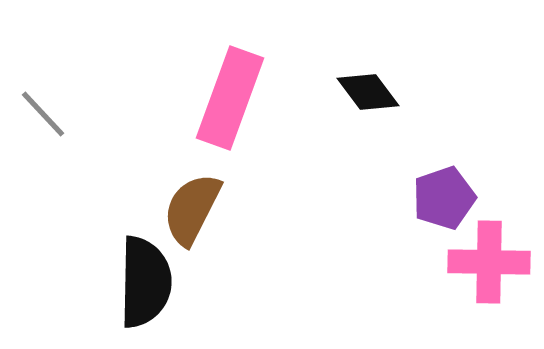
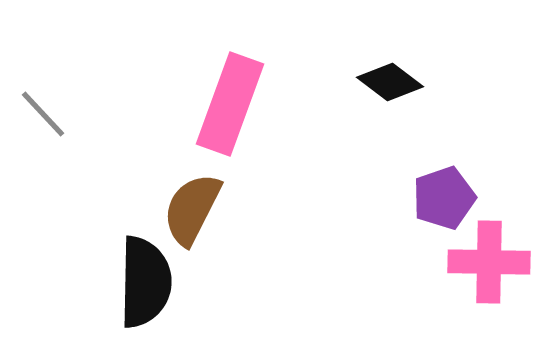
black diamond: moved 22 px right, 10 px up; rotated 16 degrees counterclockwise
pink rectangle: moved 6 px down
